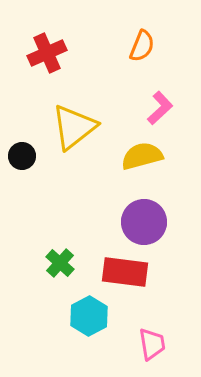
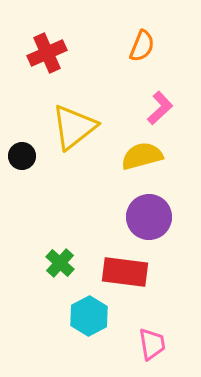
purple circle: moved 5 px right, 5 px up
